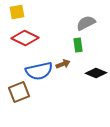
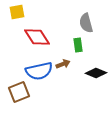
gray semicircle: rotated 78 degrees counterclockwise
red diamond: moved 12 px right, 1 px up; rotated 32 degrees clockwise
